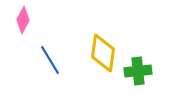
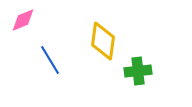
pink diamond: rotated 40 degrees clockwise
yellow diamond: moved 12 px up
